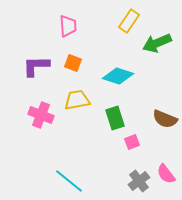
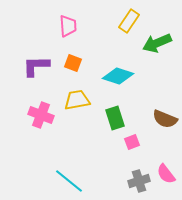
gray cross: rotated 20 degrees clockwise
